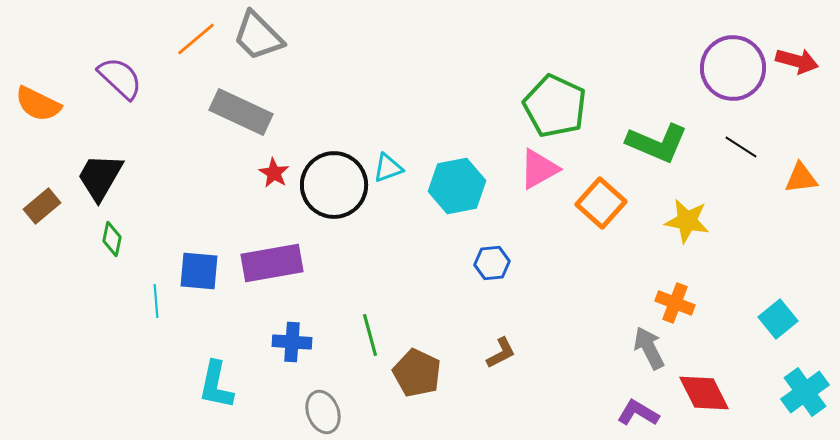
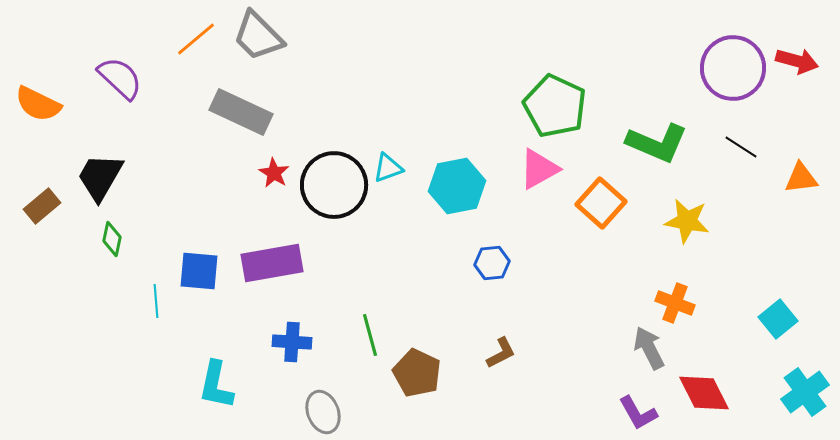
purple L-shape: rotated 150 degrees counterclockwise
